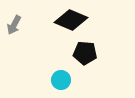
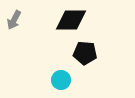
black diamond: rotated 24 degrees counterclockwise
gray arrow: moved 5 px up
